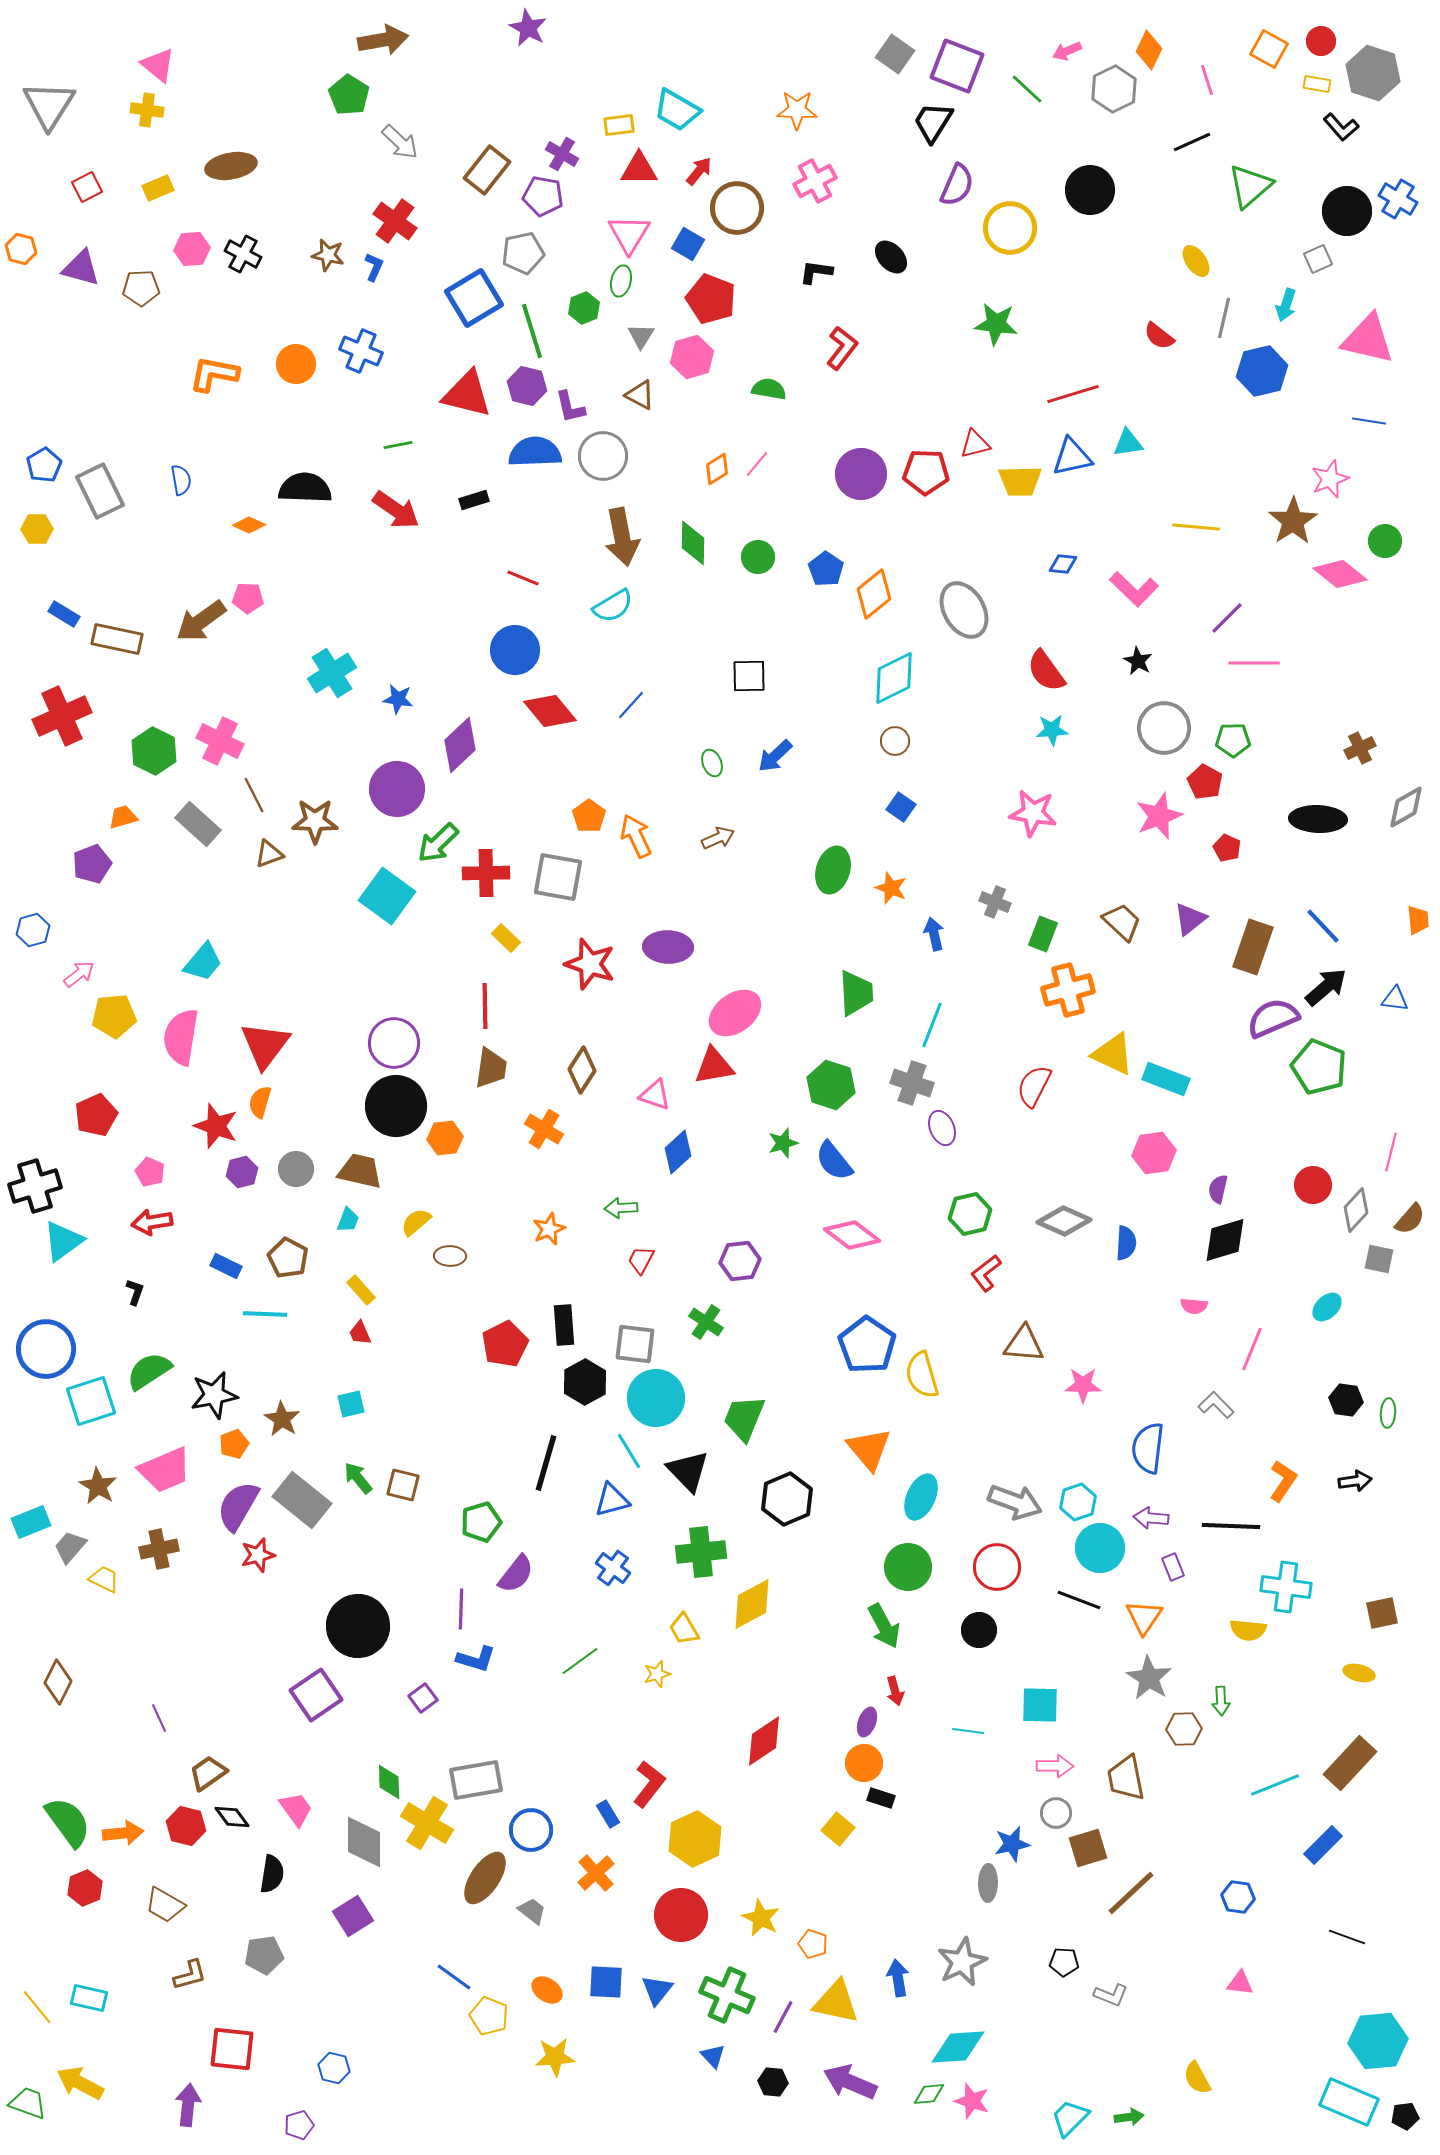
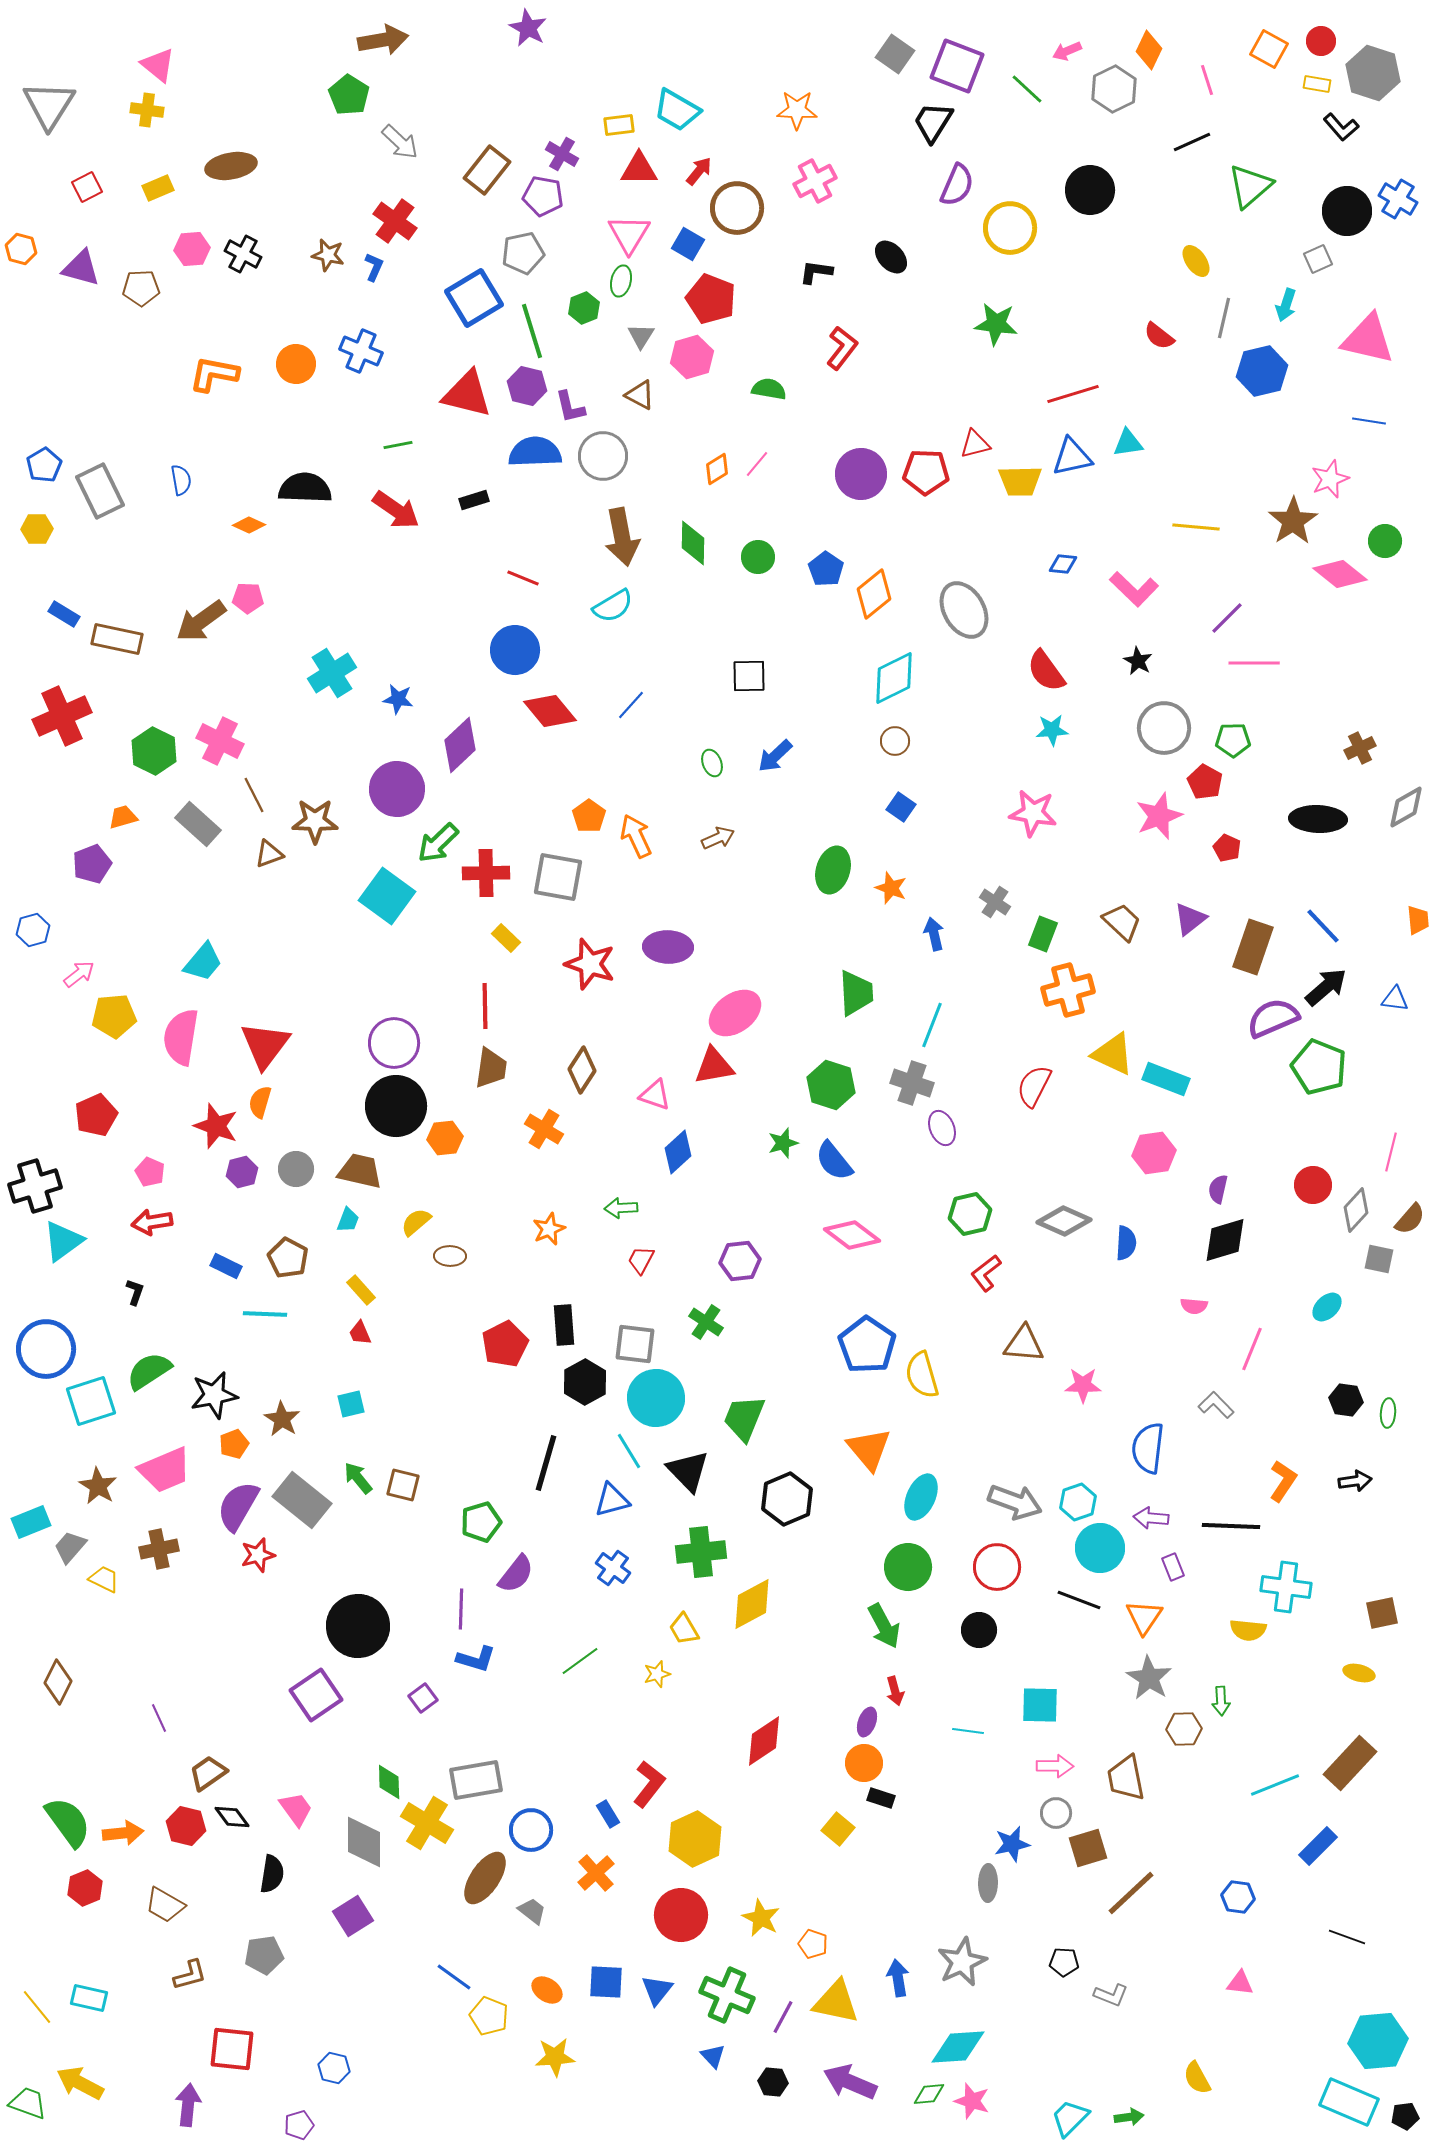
gray cross at (995, 902): rotated 12 degrees clockwise
blue rectangle at (1323, 1845): moved 5 px left, 1 px down
